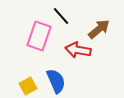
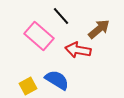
pink rectangle: rotated 68 degrees counterclockwise
blue semicircle: moved 1 px right, 1 px up; rotated 35 degrees counterclockwise
